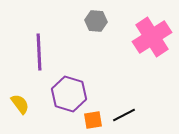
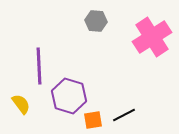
purple line: moved 14 px down
purple hexagon: moved 2 px down
yellow semicircle: moved 1 px right
